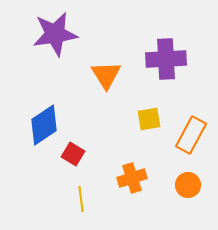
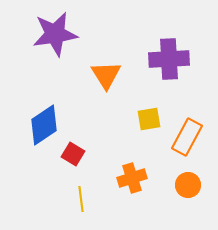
purple cross: moved 3 px right
orange rectangle: moved 4 px left, 2 px down
